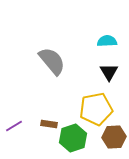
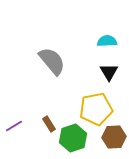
brown rectangle: rotated 49 degrees clockwise
